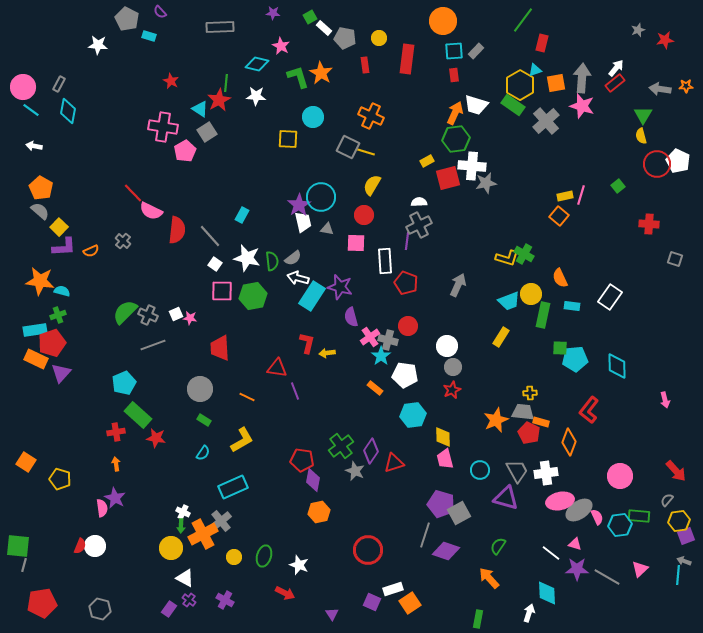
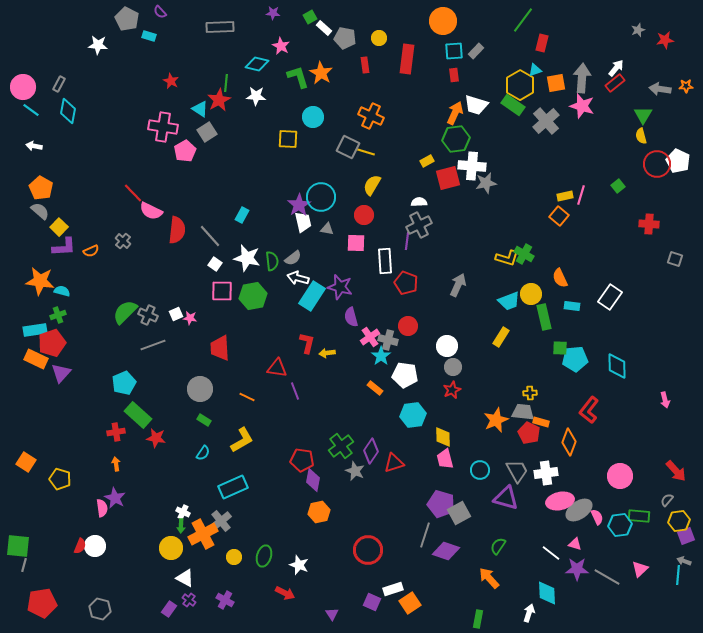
green rectangle at (543, 315): moved 1 px right, 2 px down; rotated 25 degrees counterclockwise
